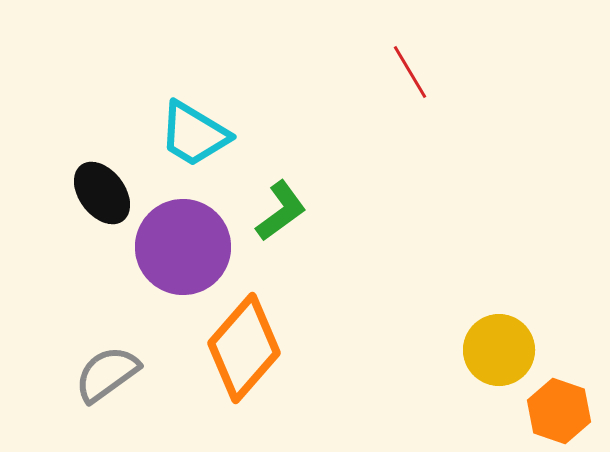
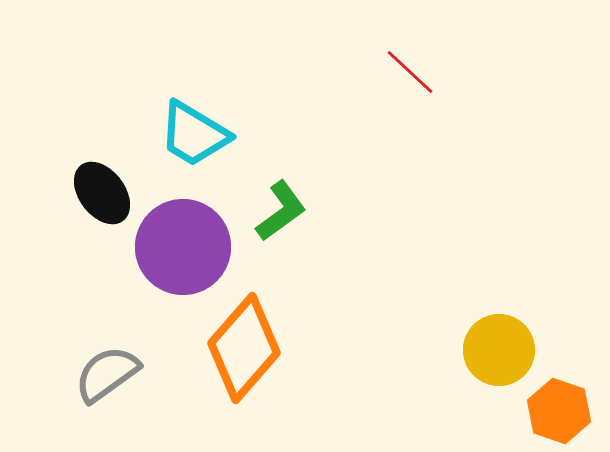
red line: rotated 16 degrees counterclockwise
